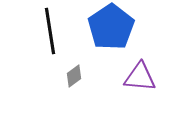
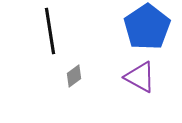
blue pentagon: moved 36 px right
purple triangle: rotated 24 degrees clockwise
